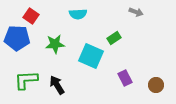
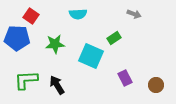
gray arrow: moved 2 px left, 2 px down
